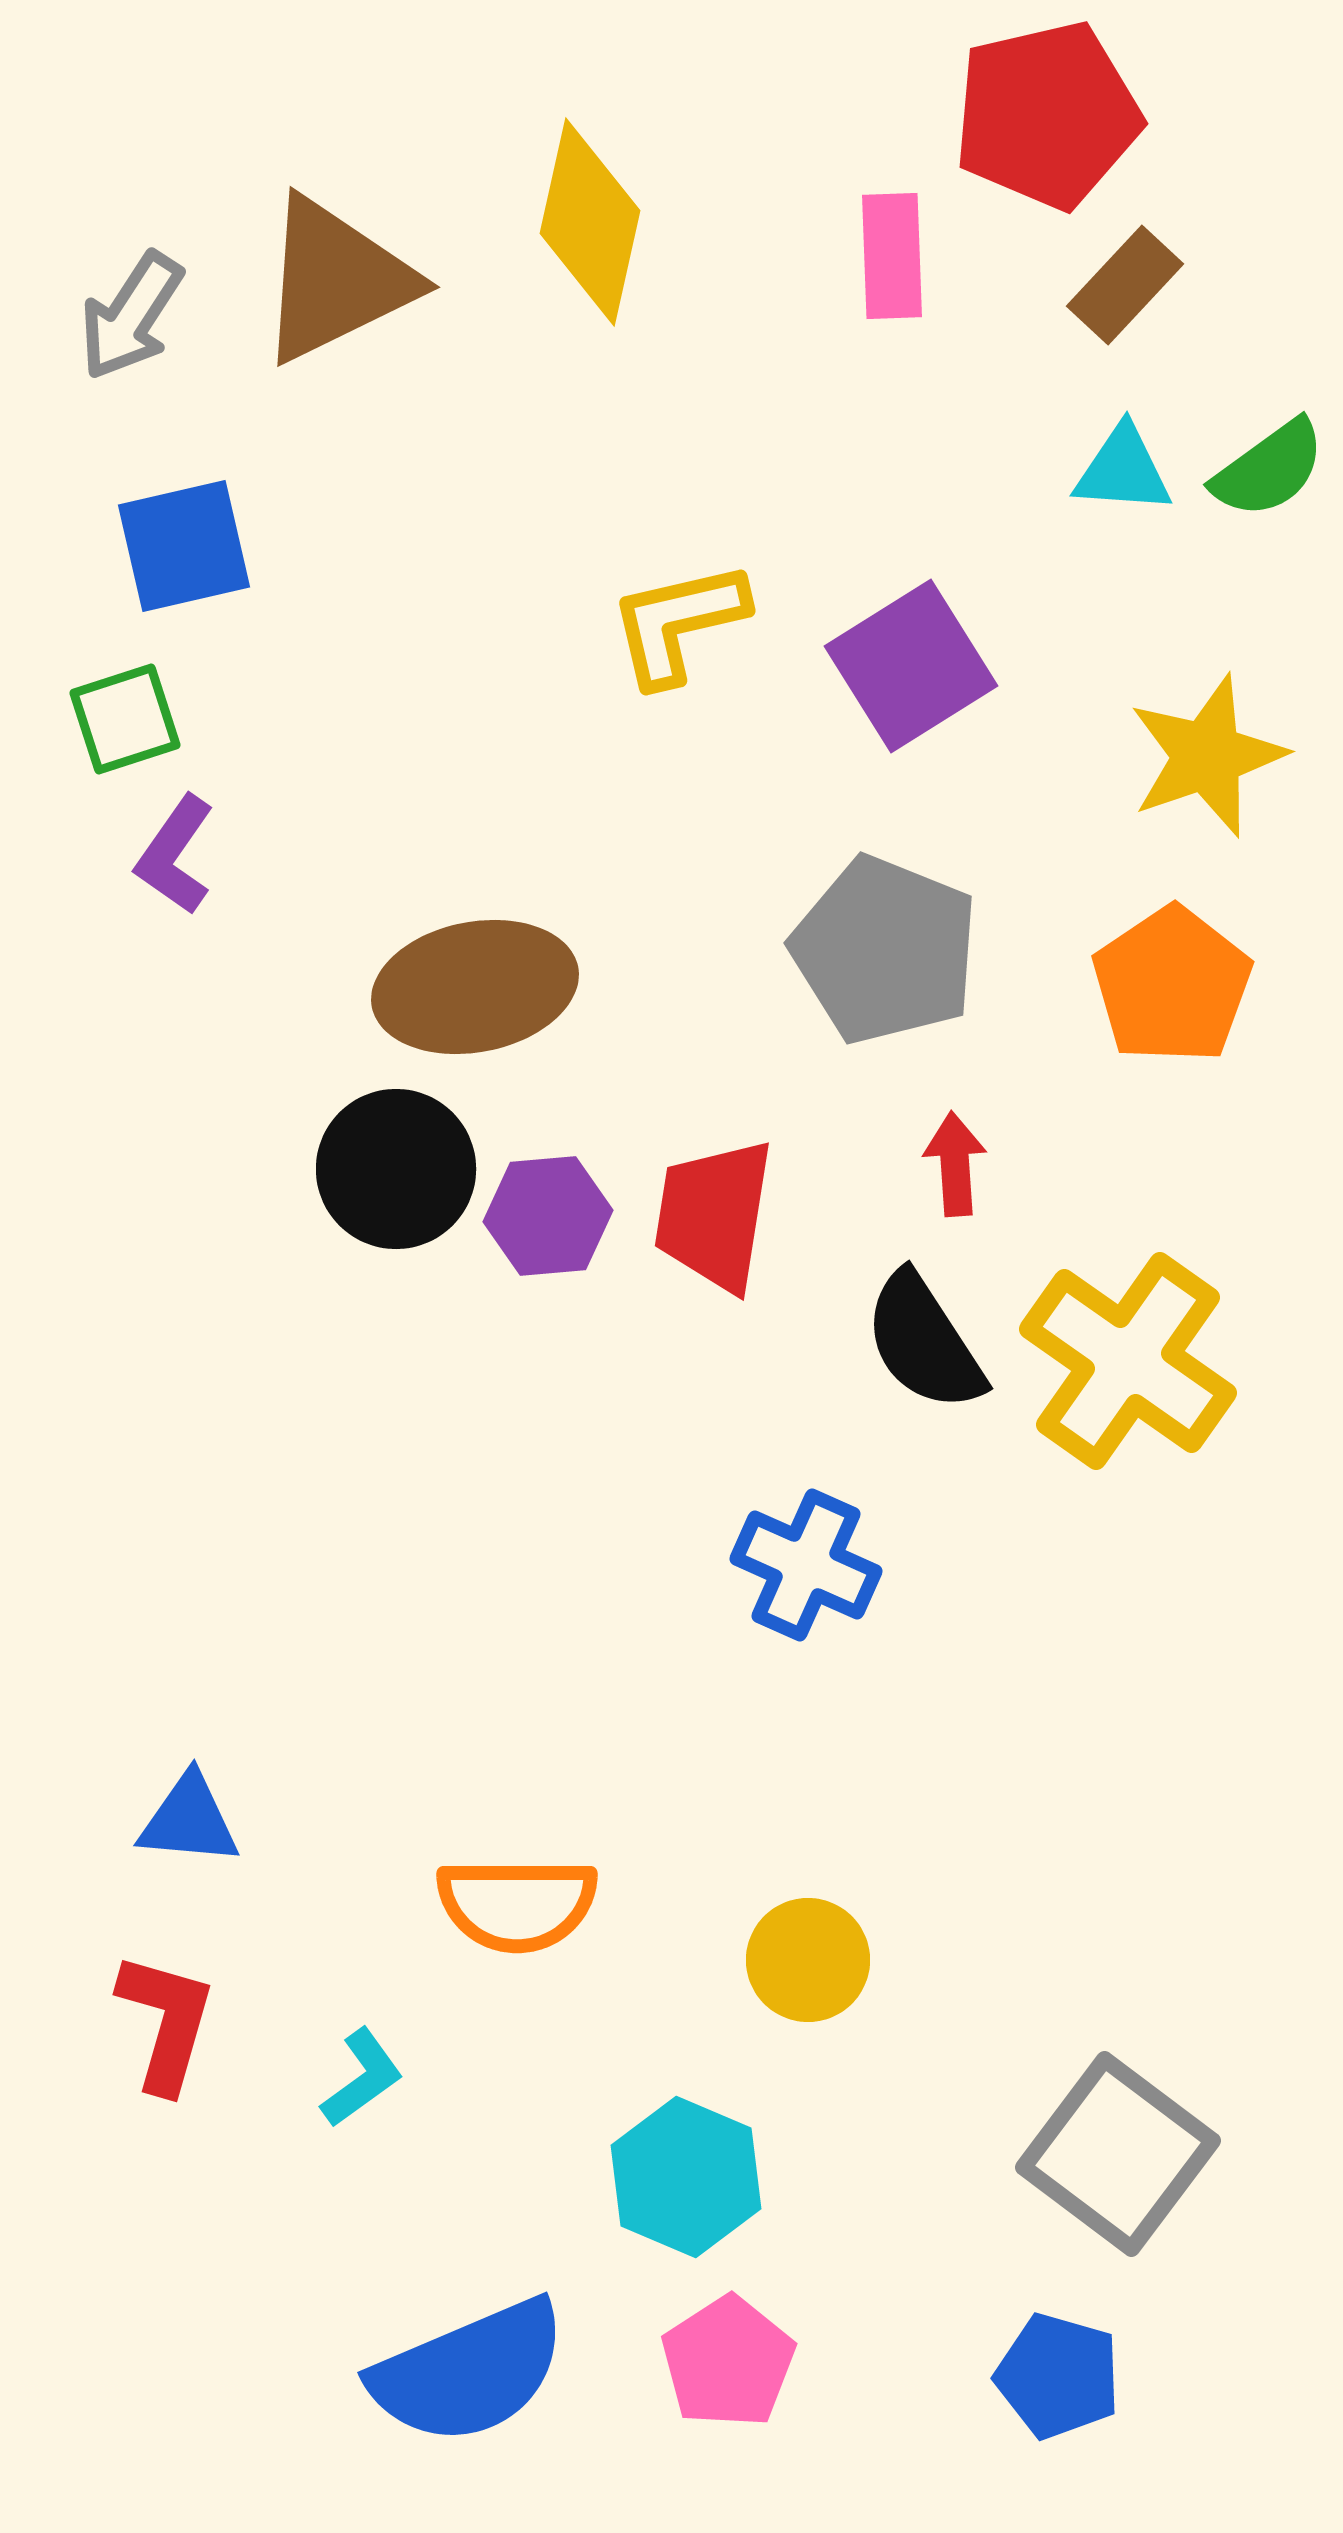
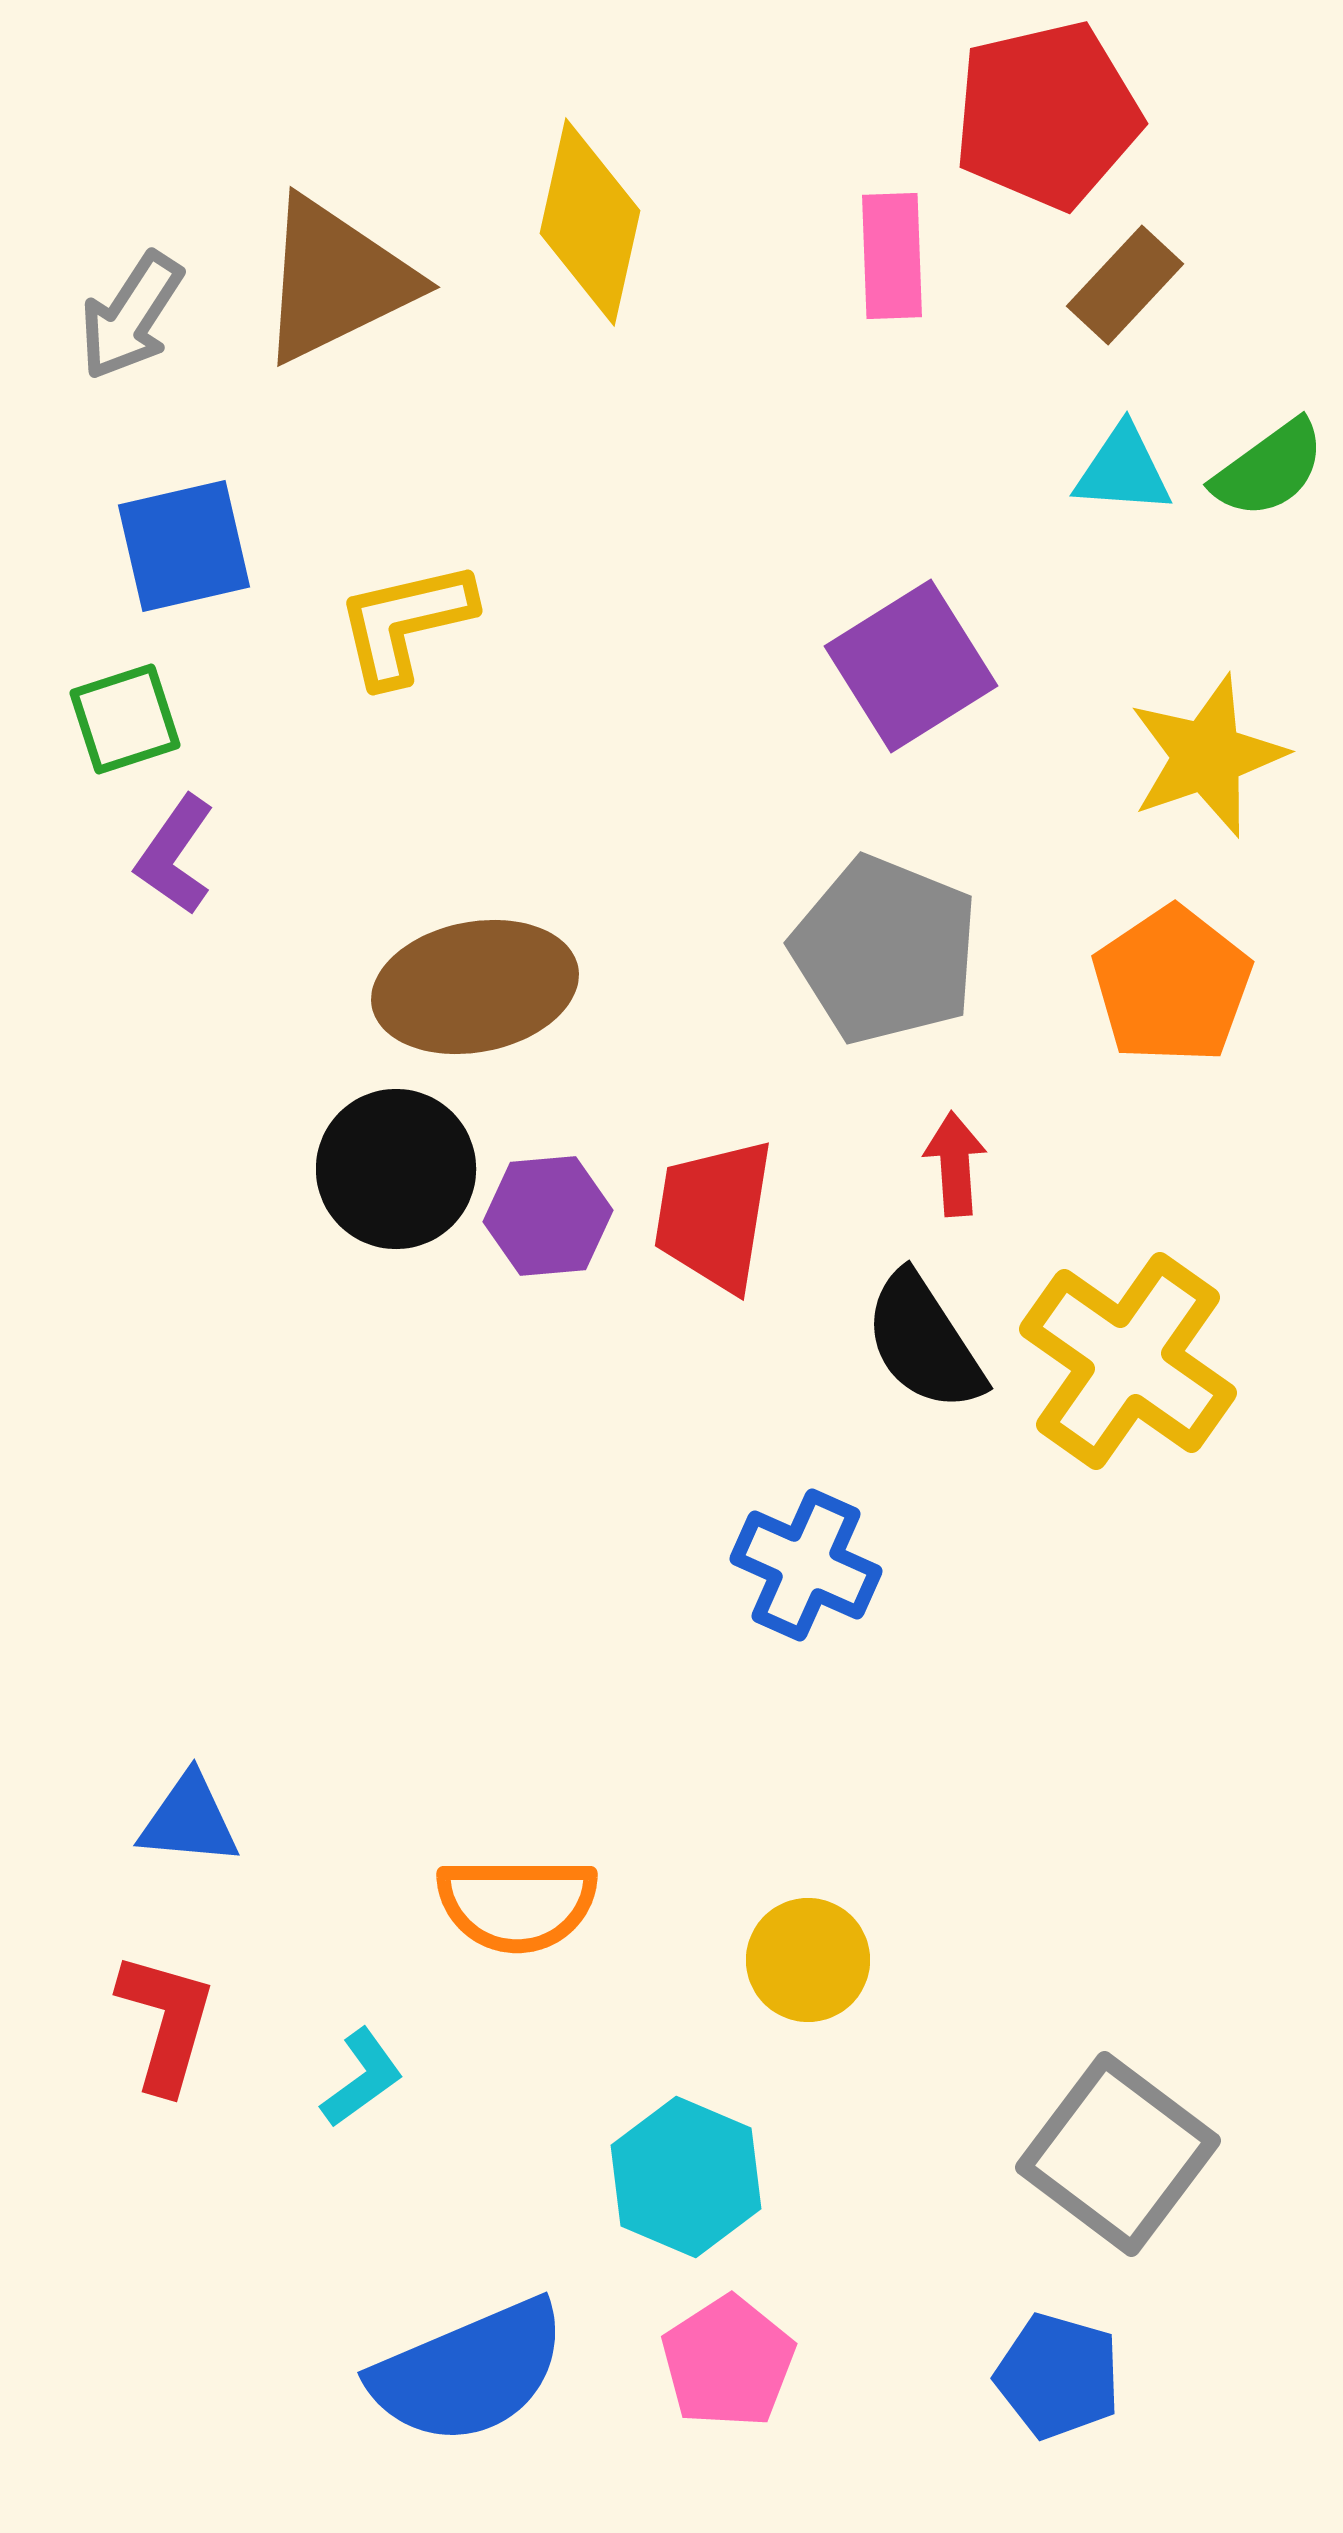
yellow L-shape: moved 273 px left
